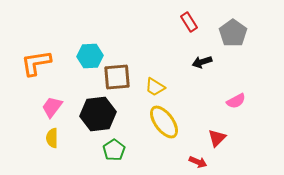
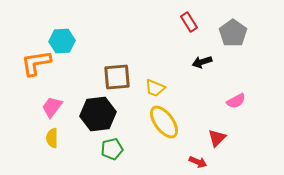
cyan hexagon: moved 28 px left, 15 px up
yellow trapezoid: moved 1 px down; rotated 10 degrees counterclockwise
green pentagon: moved 2 px left, 1 px up; rotated 20 degrees clockwise
